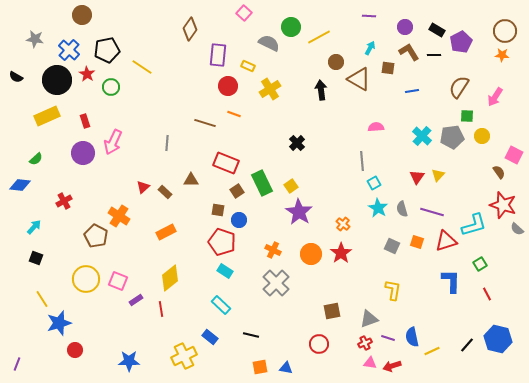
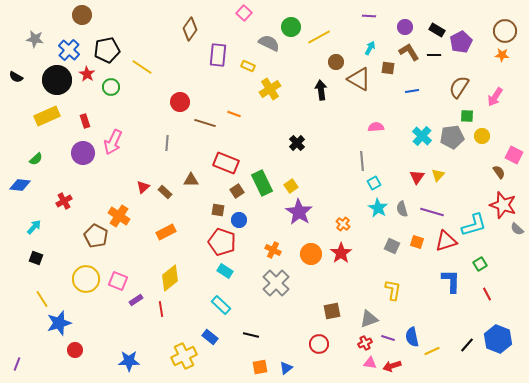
red circle at (228, 86): moved 48 px left, 16 px down
blue hexagon at (498, 339): rotated 8 degrees clockwise
blue triangle at (286, 368): rotated 48 degrees counterclockwise
